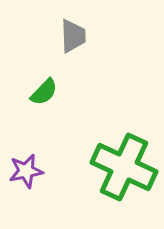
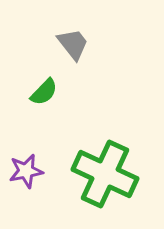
gray trapezoid: moved 8 px down; rotated 36 degrees counterclockwise
green cross: moved 19 px left, 7 px down
